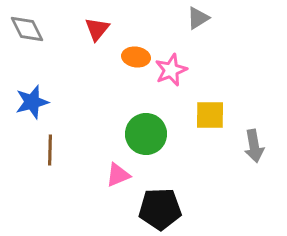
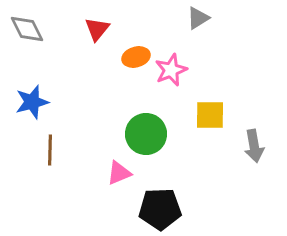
orange ellipse: rotated 24 degrees counterclockwise
pink triangle: moved 1 px right, 2 px up
